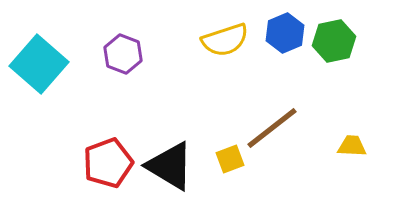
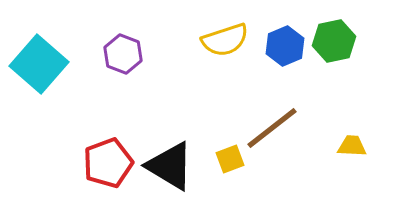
blue hexagon: moved 13 px down
